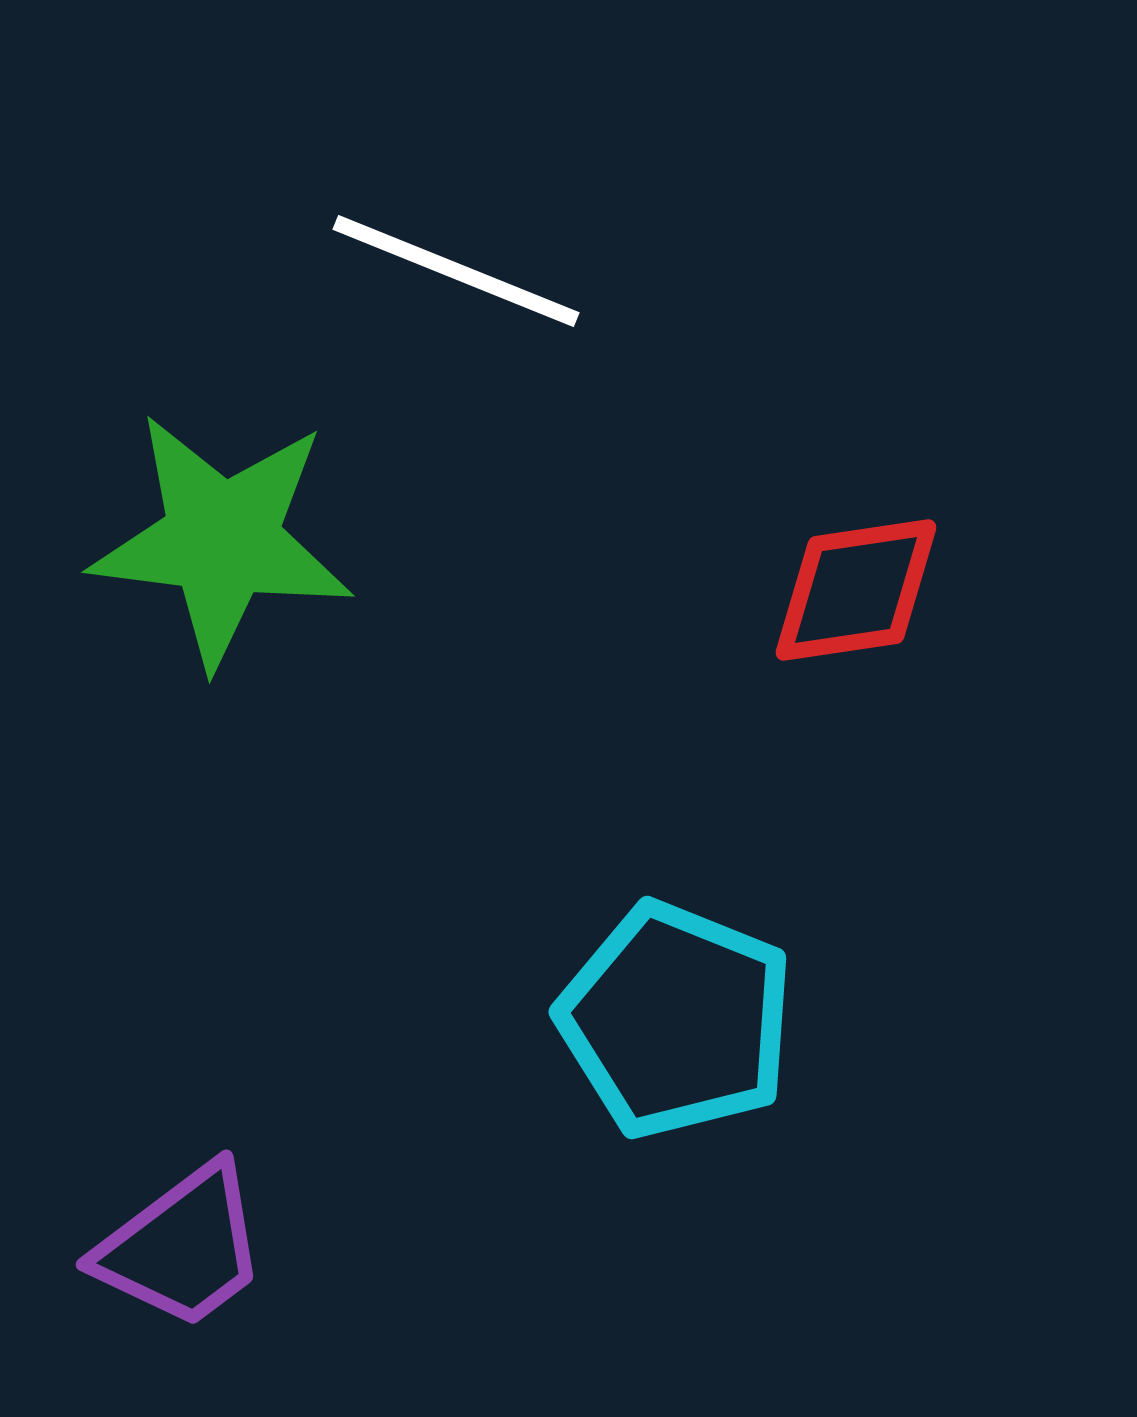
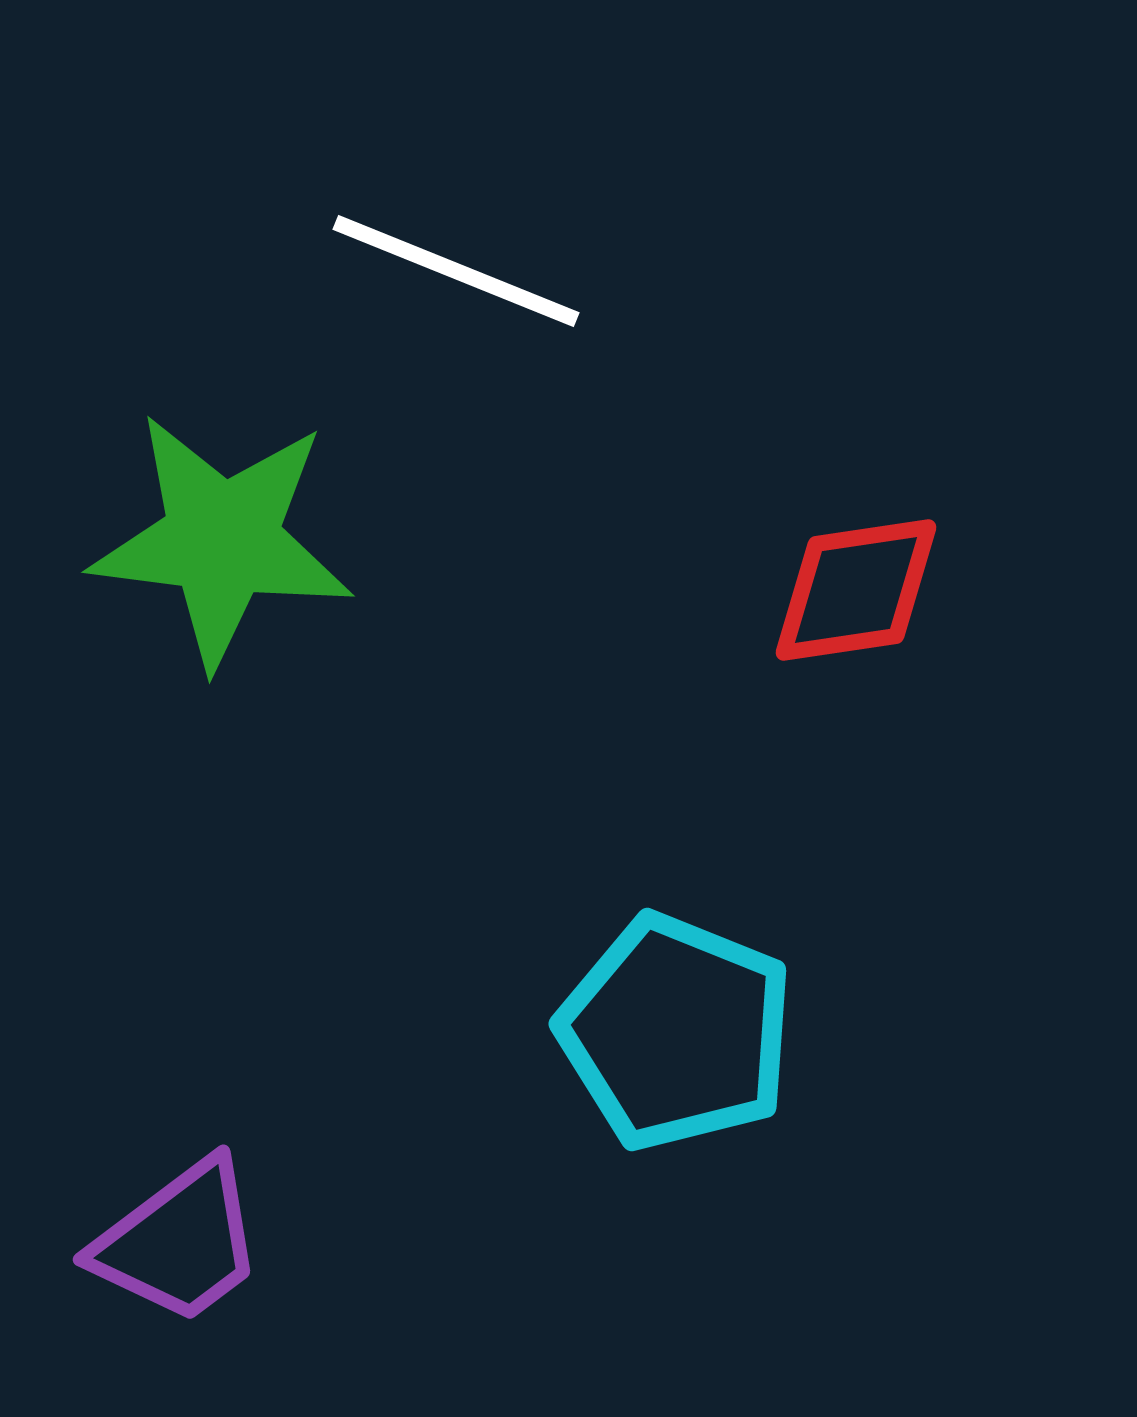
cyan pentagon: moved 12 px down
purple trapezoid: moved 3 px left, 5 px up
